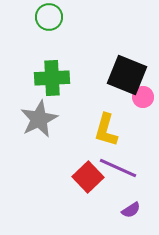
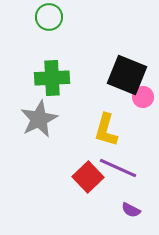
purple semicircle: rotated 60 degrees clockwise
